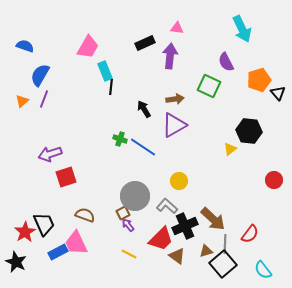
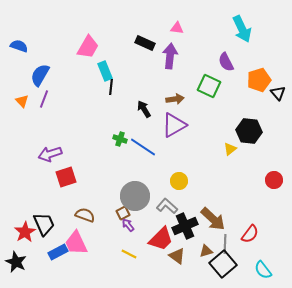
black rectangle at (145, 43): rotated 48 degrees clockwise
blue semicircle at (25, 46): moved 6 px left
orange triangle at (22, 101): rotated 32 degrees counterclockwise
